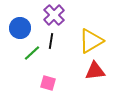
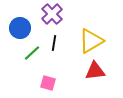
purple cross: moved 2 px left, 1 px up
black line: moved 3 px right, 2 px down
